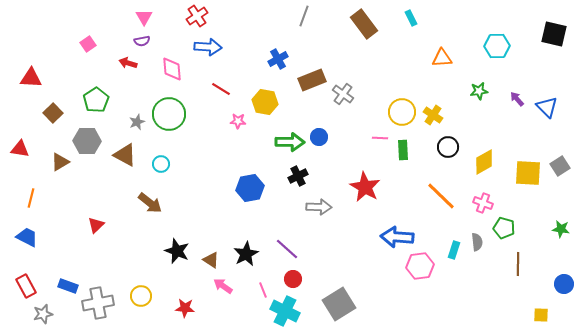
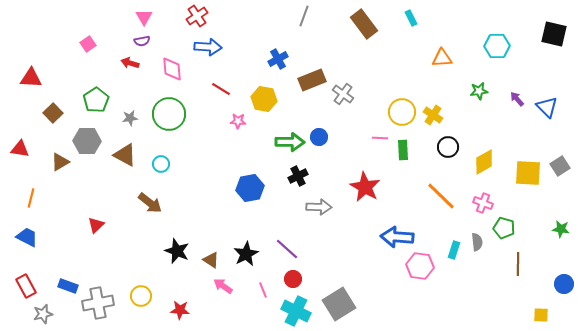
red arrow at (128, 63): moved 2 px right
yellow hexagon at (265, 102): moved 1 px left, 3 px up
gray star at (137, 122): moved 7 px left, 4 px up; rotated 14 degrees clockwise
pink hexagon at (420, 266): rotated 16 degrees clockwise
red star at (185, 308): moved 5 px left, 2 px down
cyan cross at (285, 311): moved 11 px right
